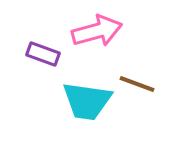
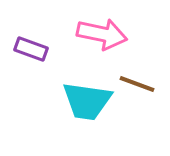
pink arrow: moved 5 px right, 3 px down; rotated 27 degrees clockwise
purple rectangle: moved 12 px left, 5 px up
